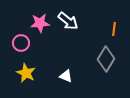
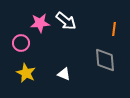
white arrow: moved 2 px left
gray diamond: moved 1 px left, 1 px down; rotated 35 degrees counterclockwise
white triangle: moved 2 px left, 2 px up
